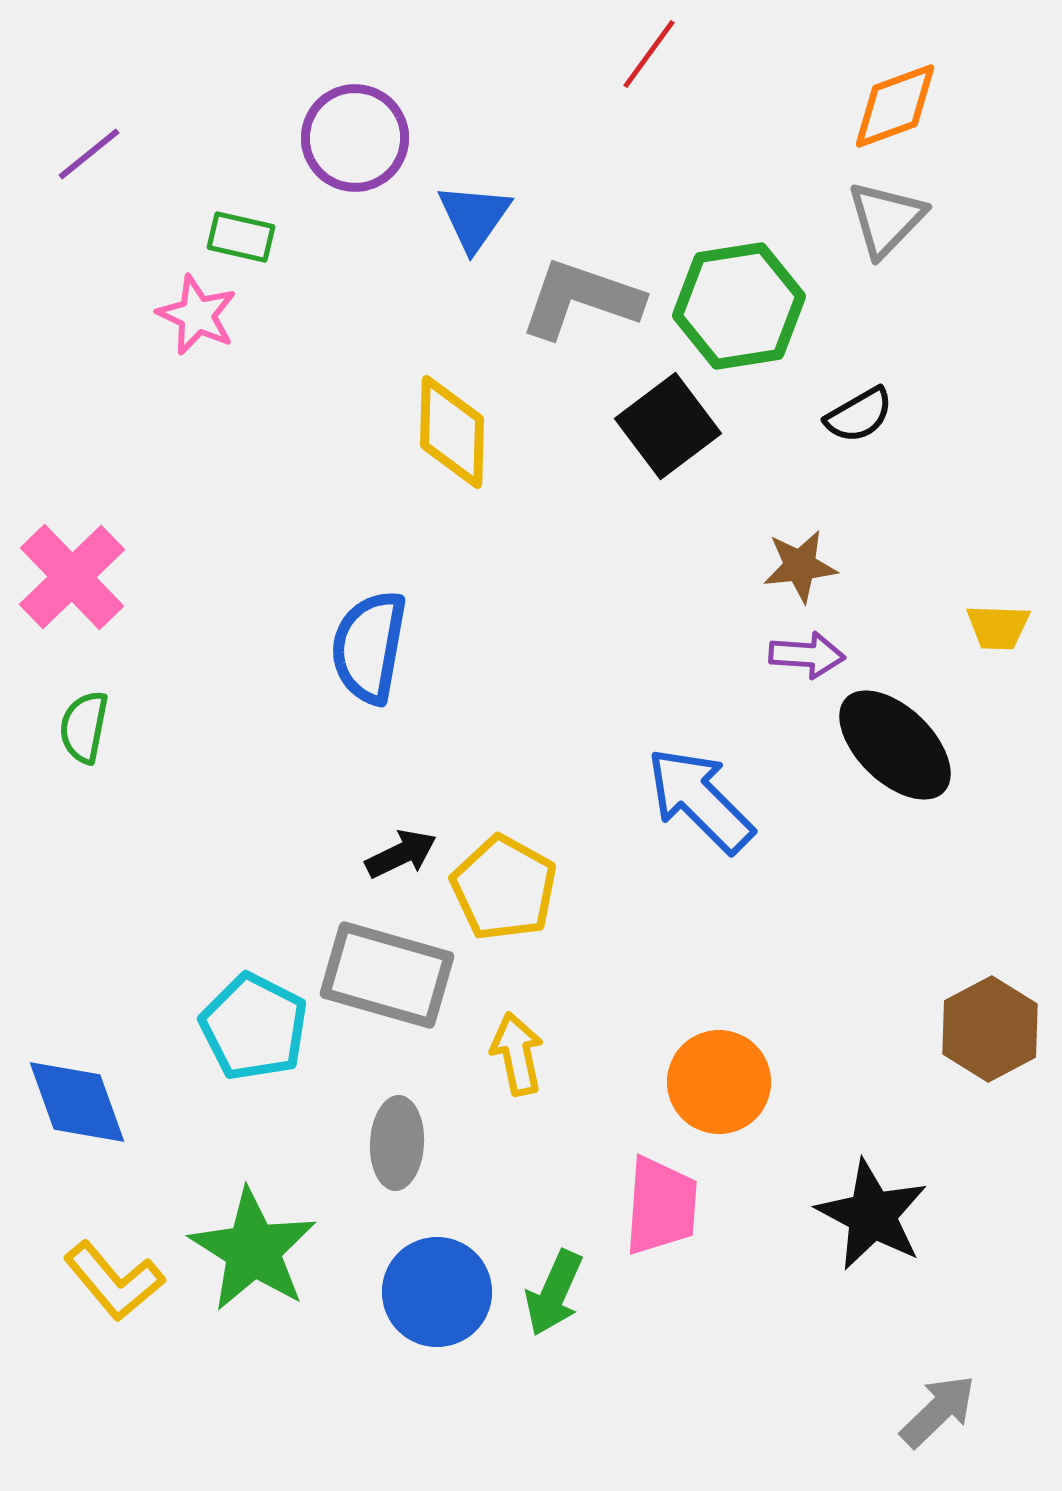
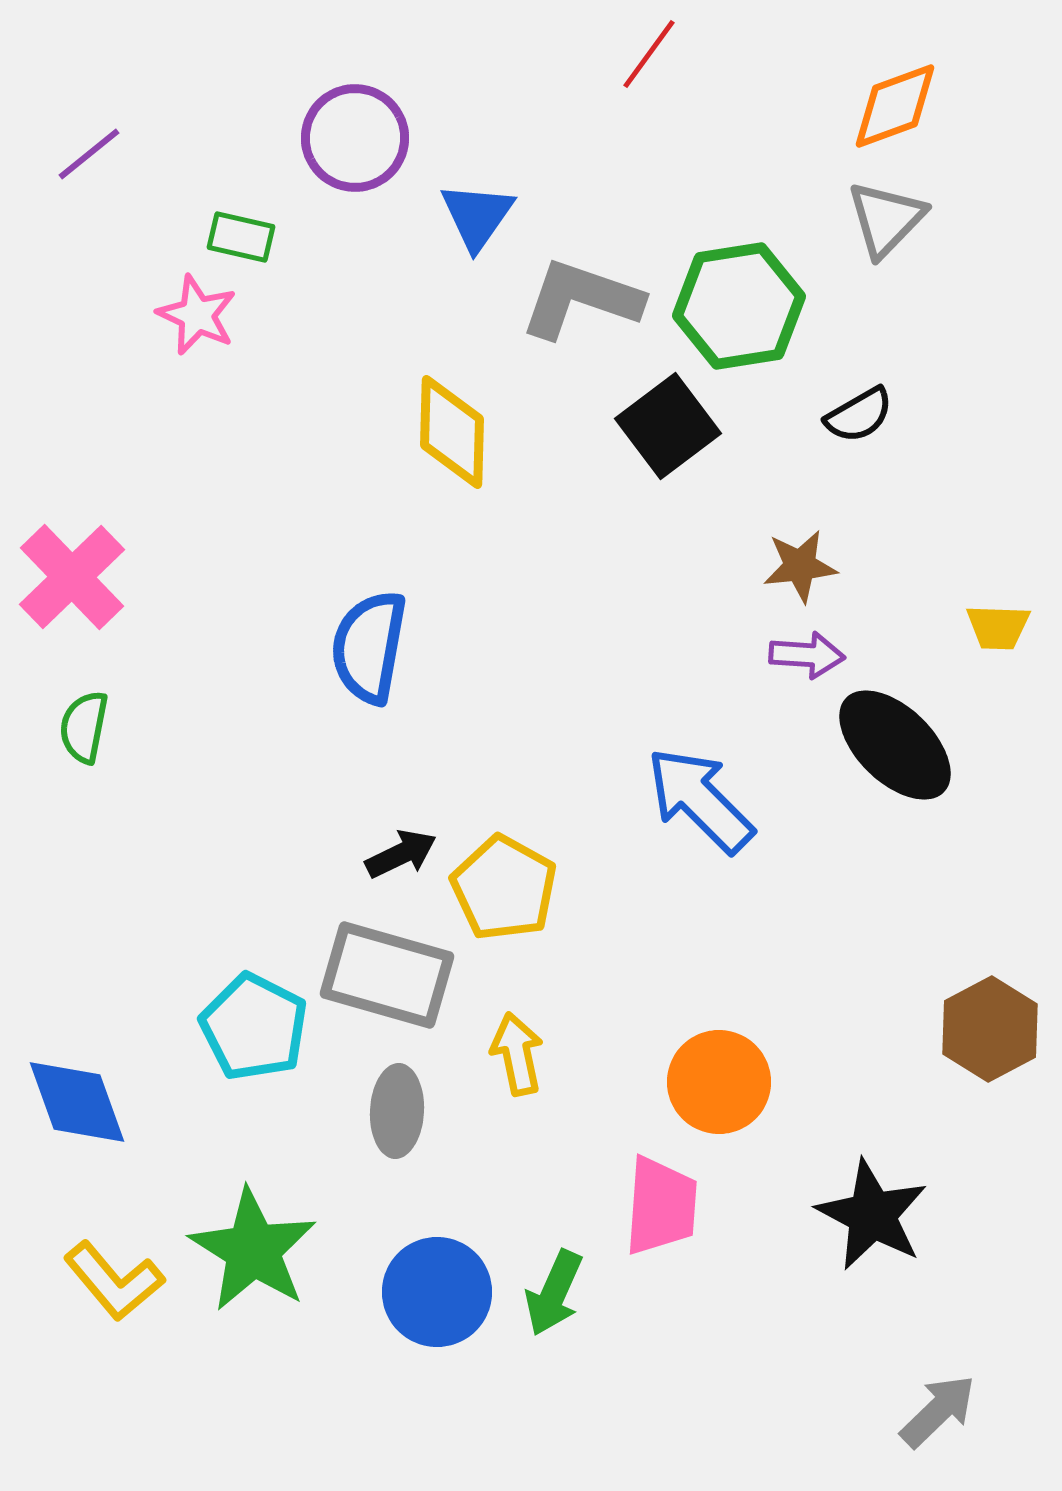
blue triangle: moved 3 px right, 1 px up
gray ellipse: moved 32 px up
